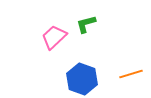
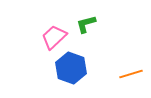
blue hexagon: moved 11 px left, 11 px up
